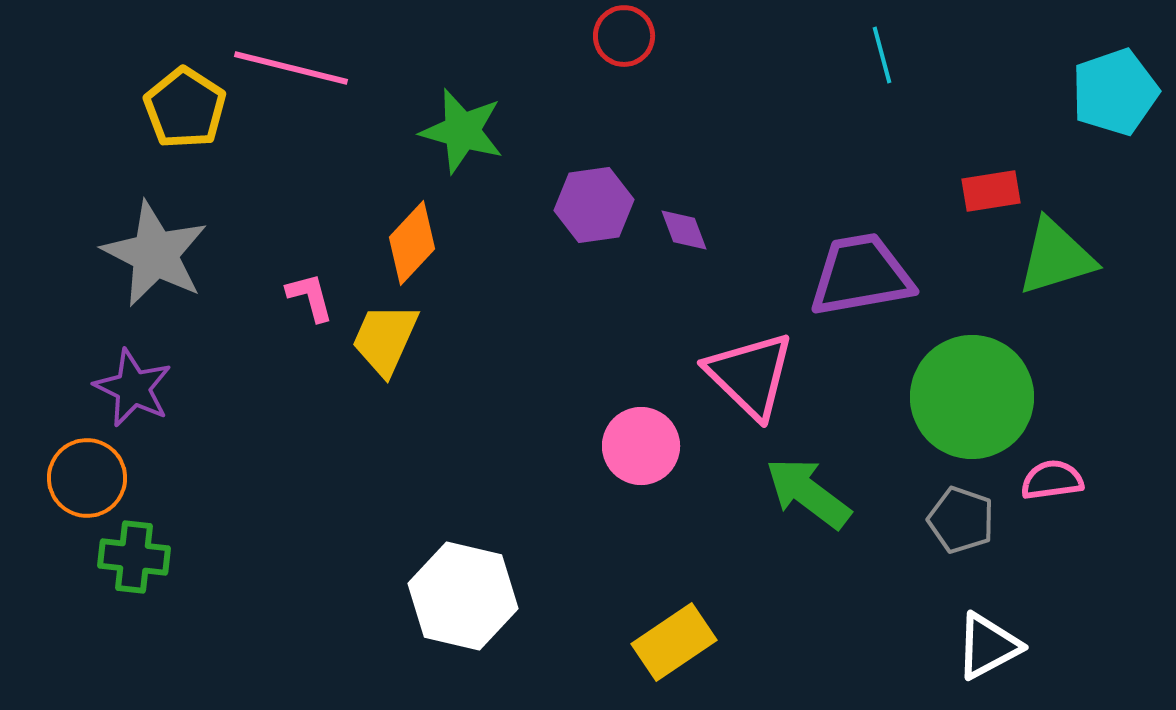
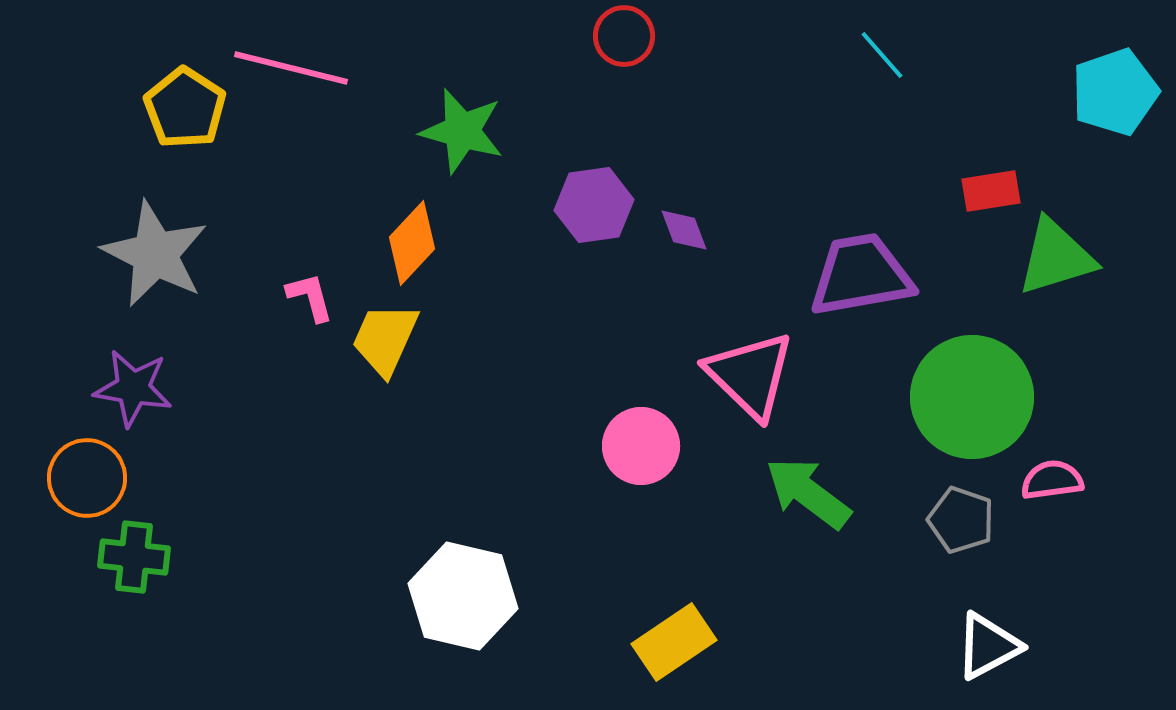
cyan line: rotated 26 degrees counterclockwise
purple star: rotated 16 degrees counterclockwise
